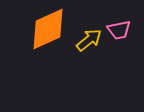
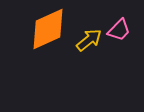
pink trapezoid: rotated 35 degrees counterclockwise
